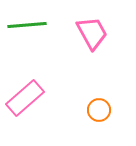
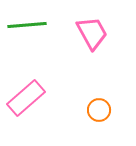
pink rectangle: moved 1 px right
